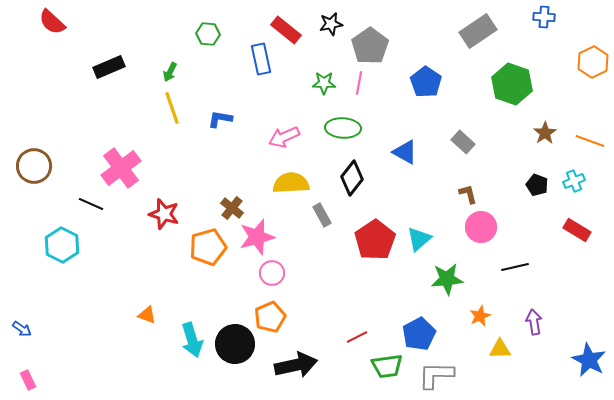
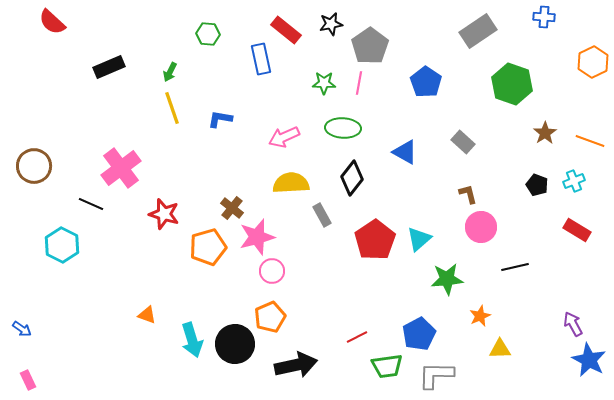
pink circle at (272, 273): moved 2 px up
purple arrow at (534, 322): moved 39 px right, 2 px down; rotated 20 degrees counterclockwise
